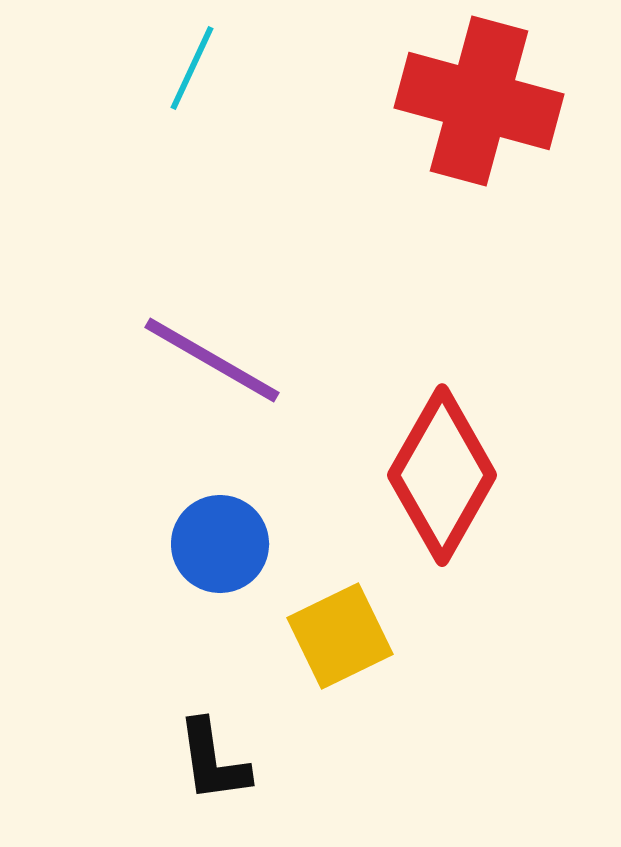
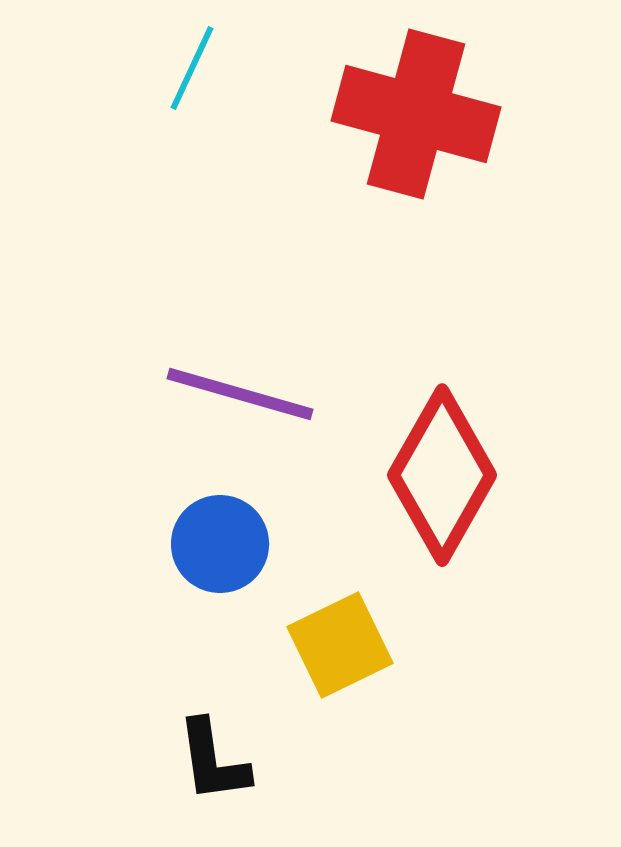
red cross: moved 63 px left, 13 px down
purple line: moved 28 px right, 34 px down; rotated 14 degrees counterclockwise
yellow square: moved 9 px down
